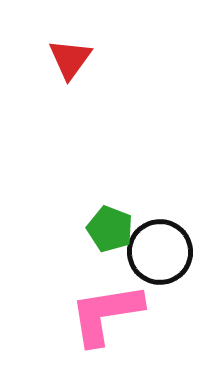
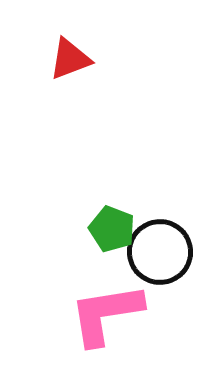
red triangle: rotated 33 degrees clockwise
green pentagon: moved 2 px right
